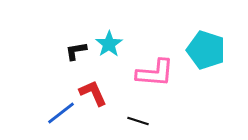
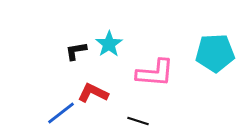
cyan pentagon: moved 9 px right, 3 px down; rotated 21 degrees counterclockwise
red L-shape: rotated 40 degrees counterclockwise
